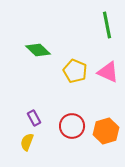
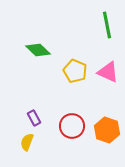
orange hexagon: moved 1 px right, 1 px up; rotated 25 degrees counterclockwise
